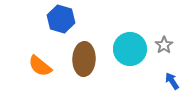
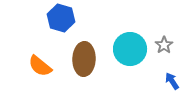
blue hexagon: moved 1 px up
